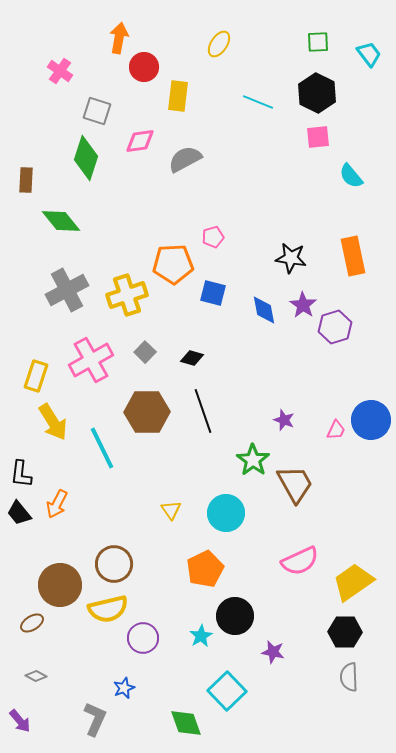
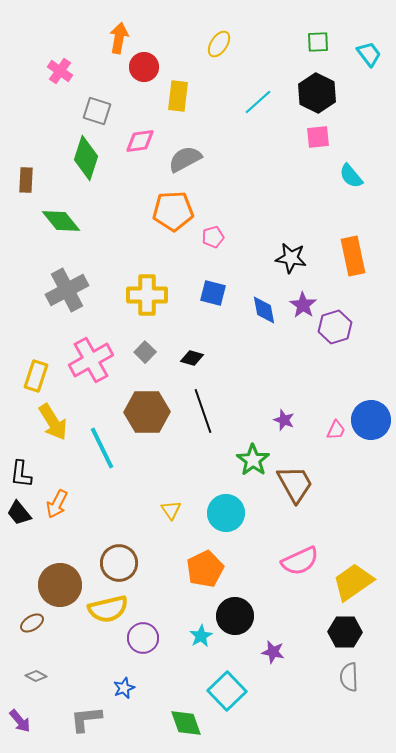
cyan line at (258, 102): rotated 64 degrees counterclockwise
orange pentagon at (173, 264): moved 53 px up
yellow cross at (127, 295): moved 20 px right; rotated 18 degrees clockwise
brown circle at (114, 564): moved 5 px right, 1 px up
gray L-shape at (95, 719): moved 9 px left; rotated 120 degrees counterclockwise
